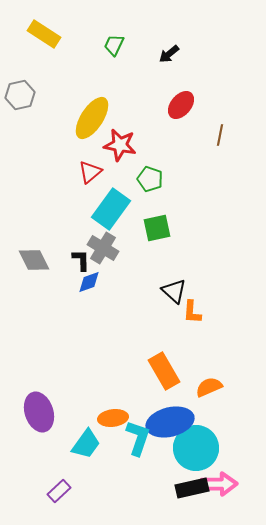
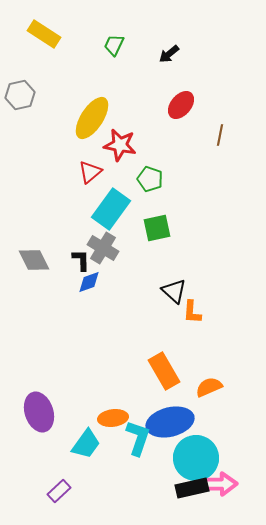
cyan circle: moved 10 px down
